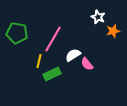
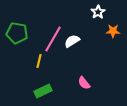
white star: moved 5 px up; rotated 16 degrees clockwise
orange star: rotated 16 degrees clockwise
white semicircle: moved 1 px left, 14 px up
pink semicircle: moved 3 px left, 19 px down
green rectangle: moved 9 px left, 17 px down
